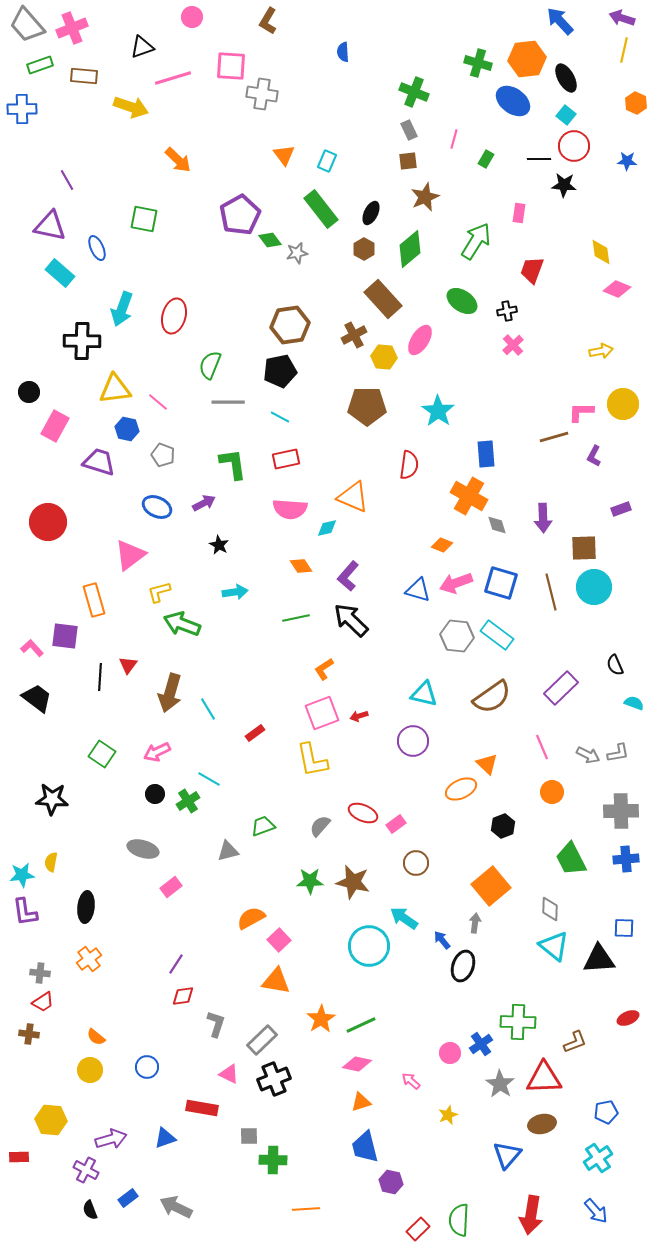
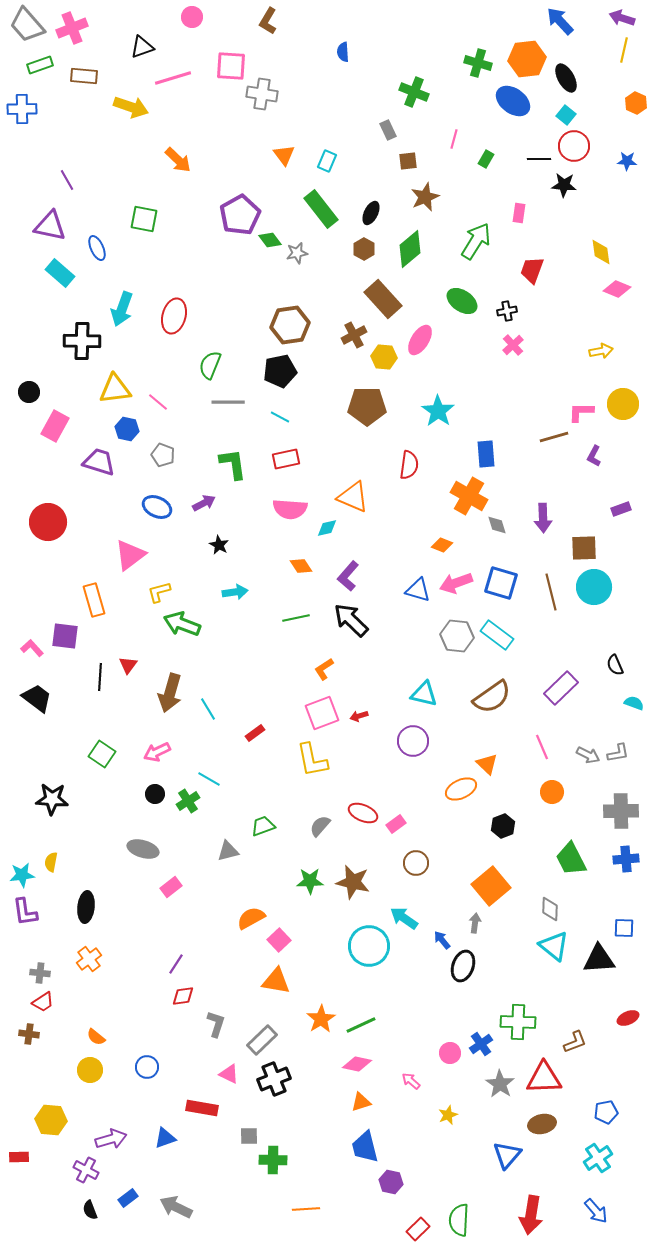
gray rectangle at (409, 130): moved 21 px left
